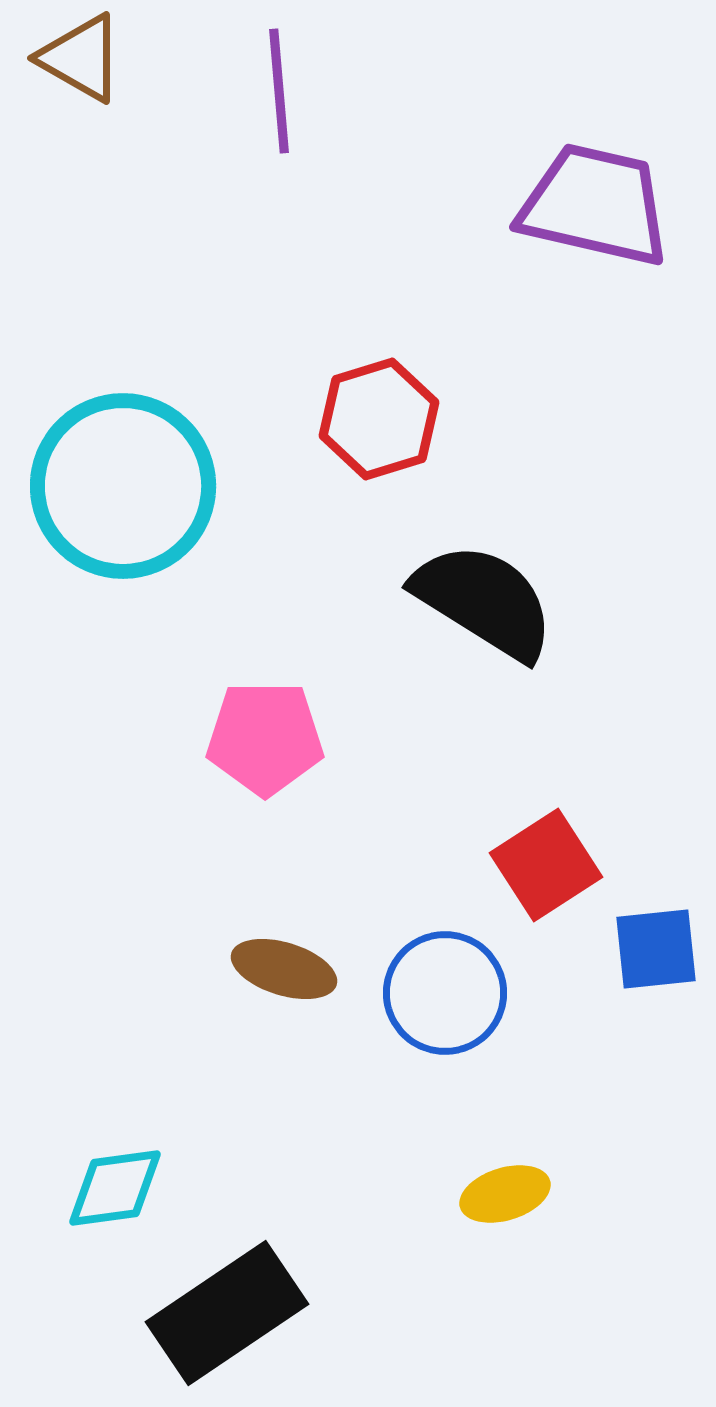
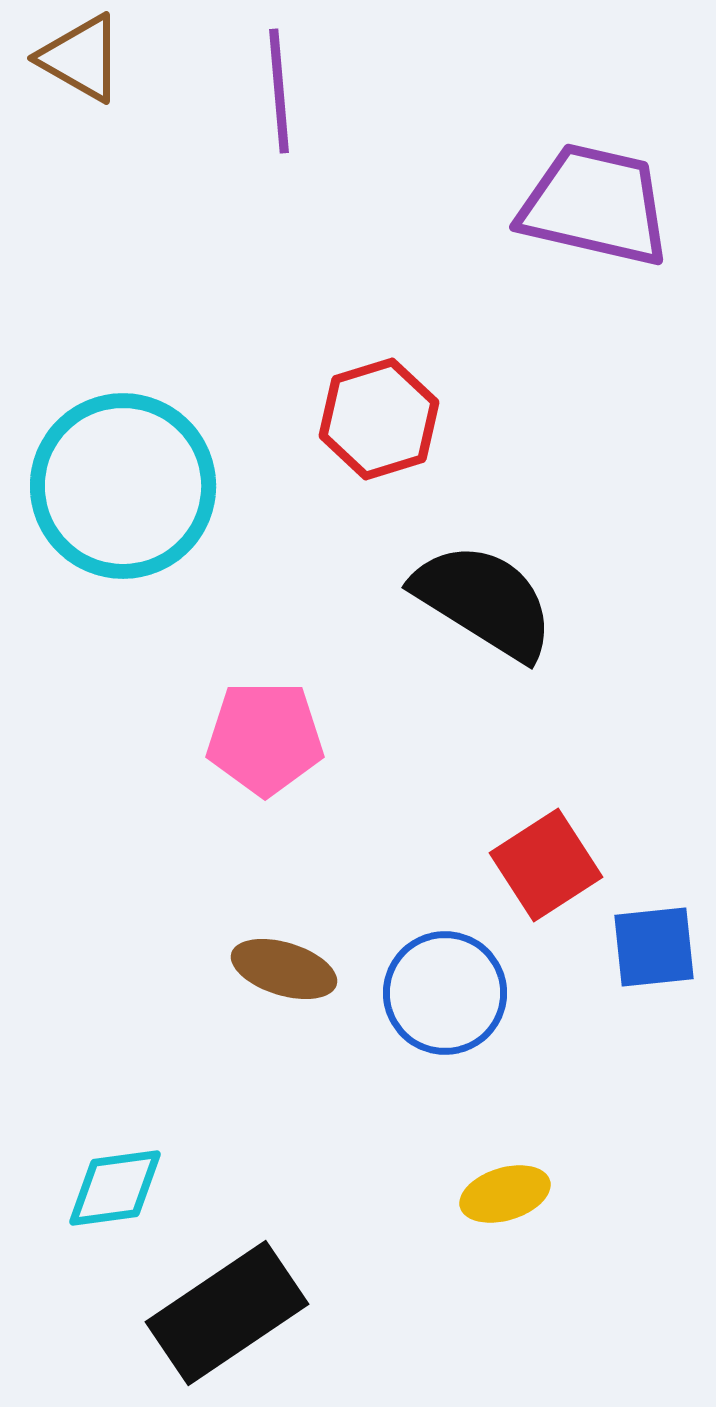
blue square: moved 2 px left, 2 px up
